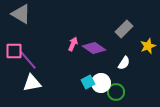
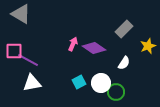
purple line: rotated 20 degrees counterclockwise
cyan square: moved 9 px left
